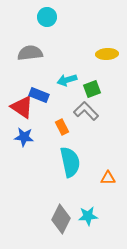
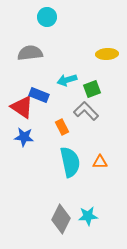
orange triangle: moved 8 px left, 16 px up
